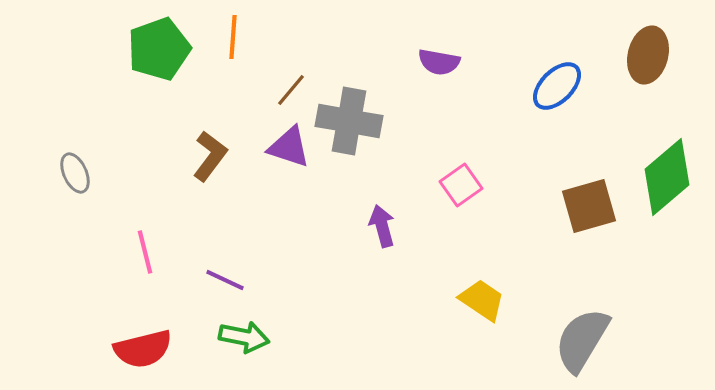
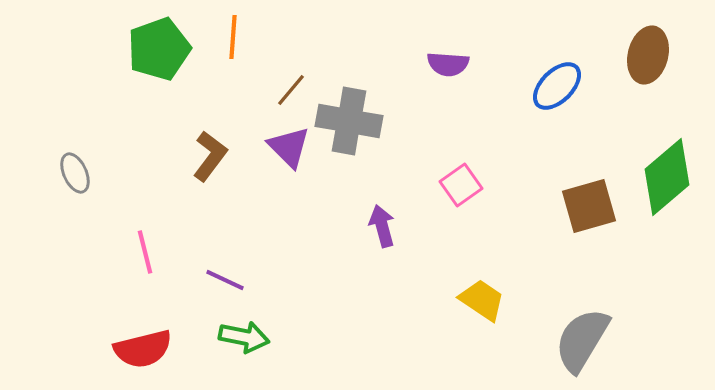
purple semicircle: moved 9 px right, 2 px down; rotated 6 degrees counterclockwise
purple triangle: rotated 27 degrees clockwise
